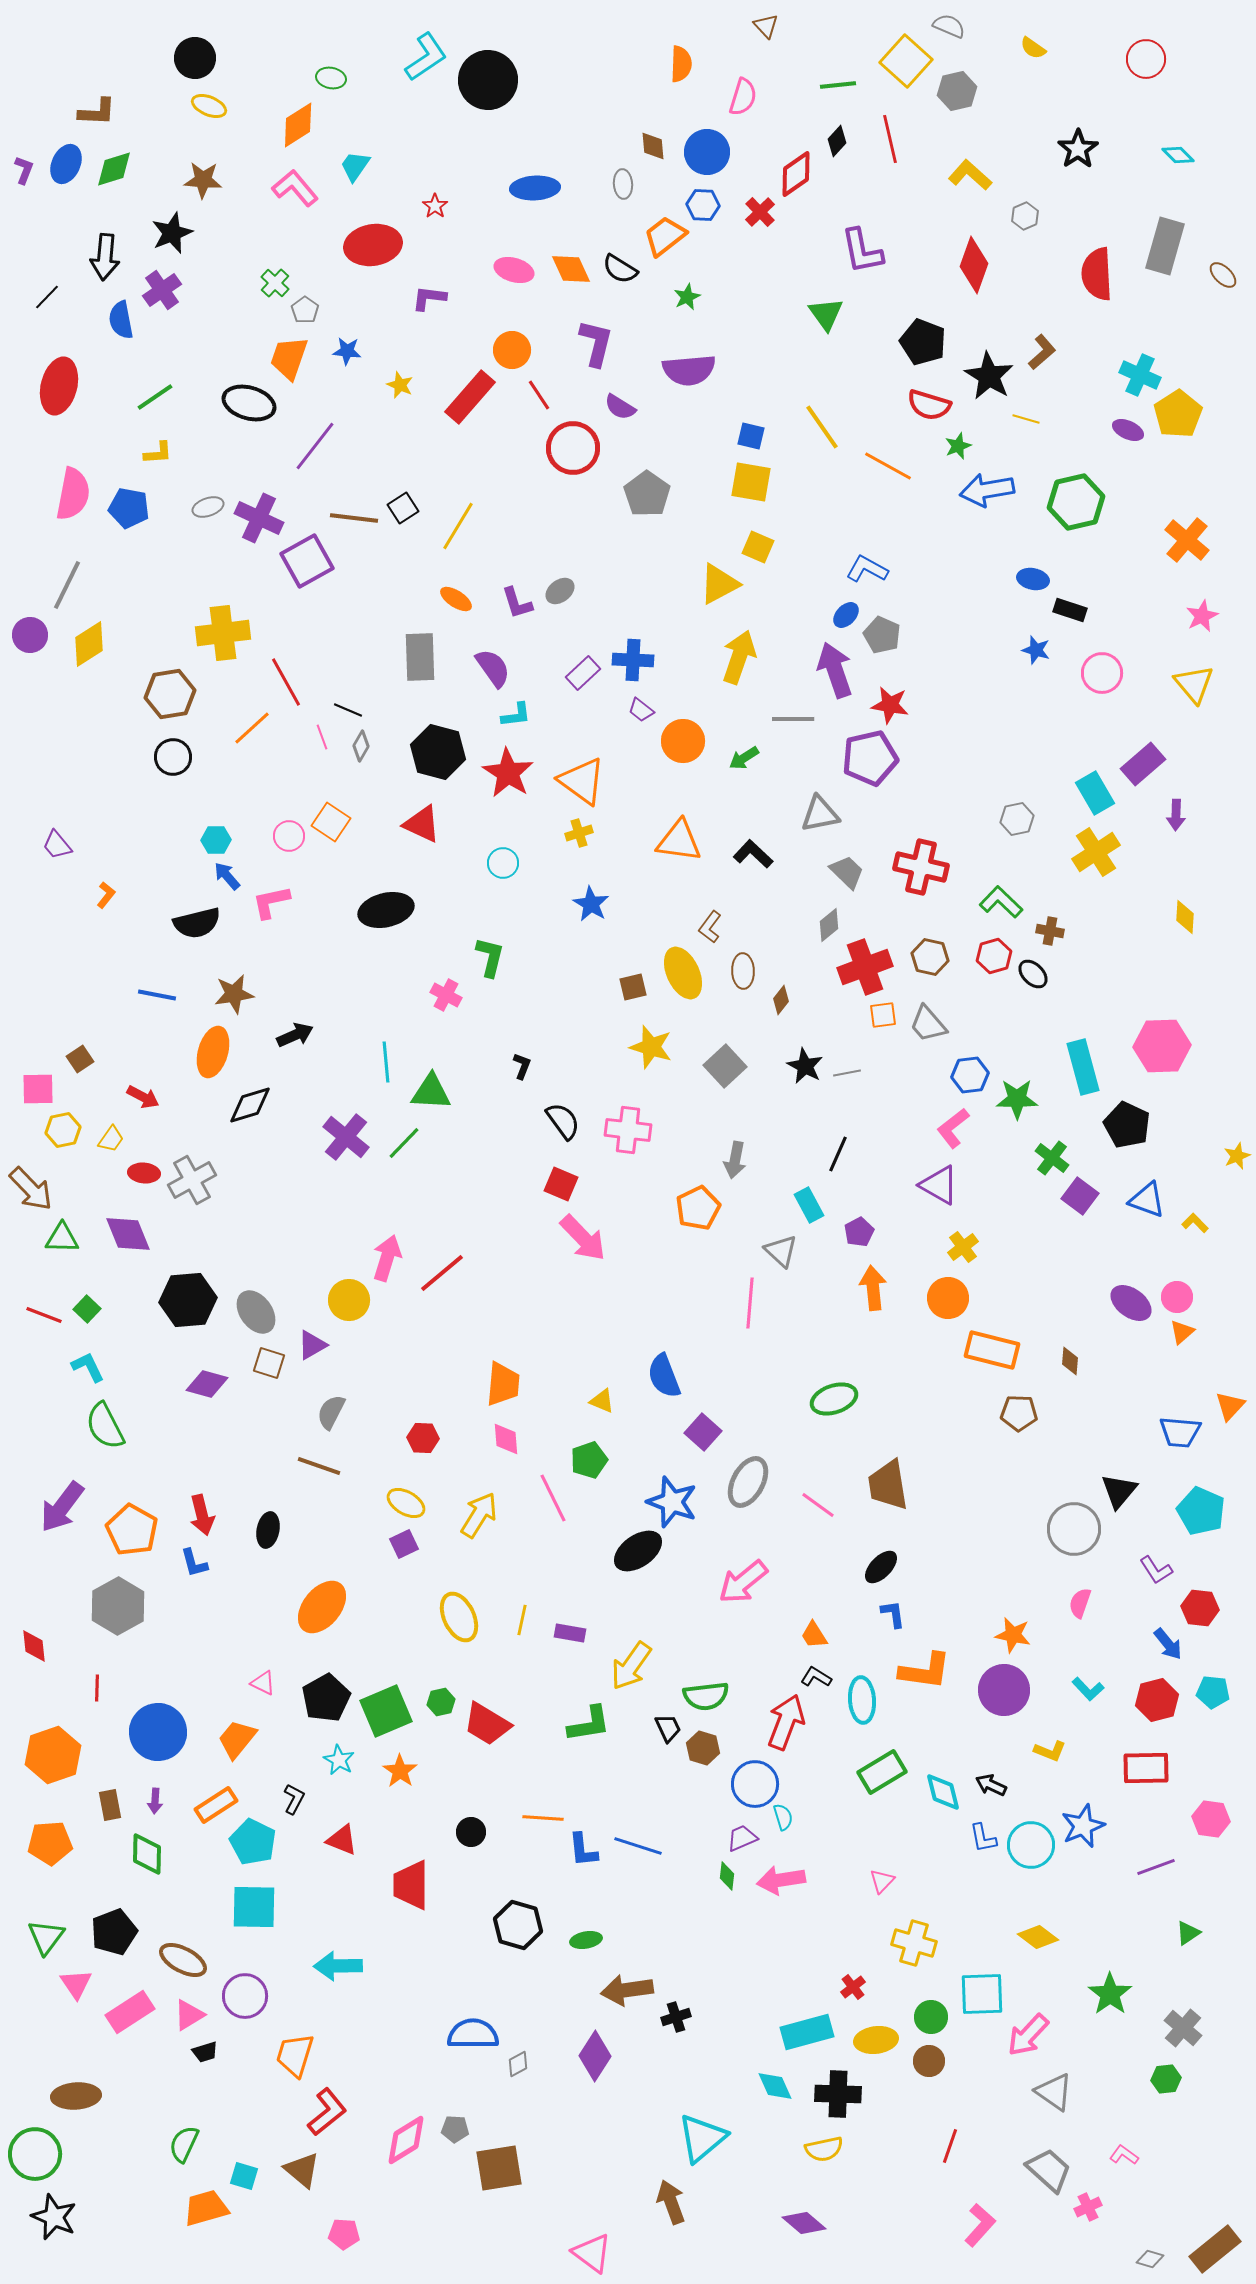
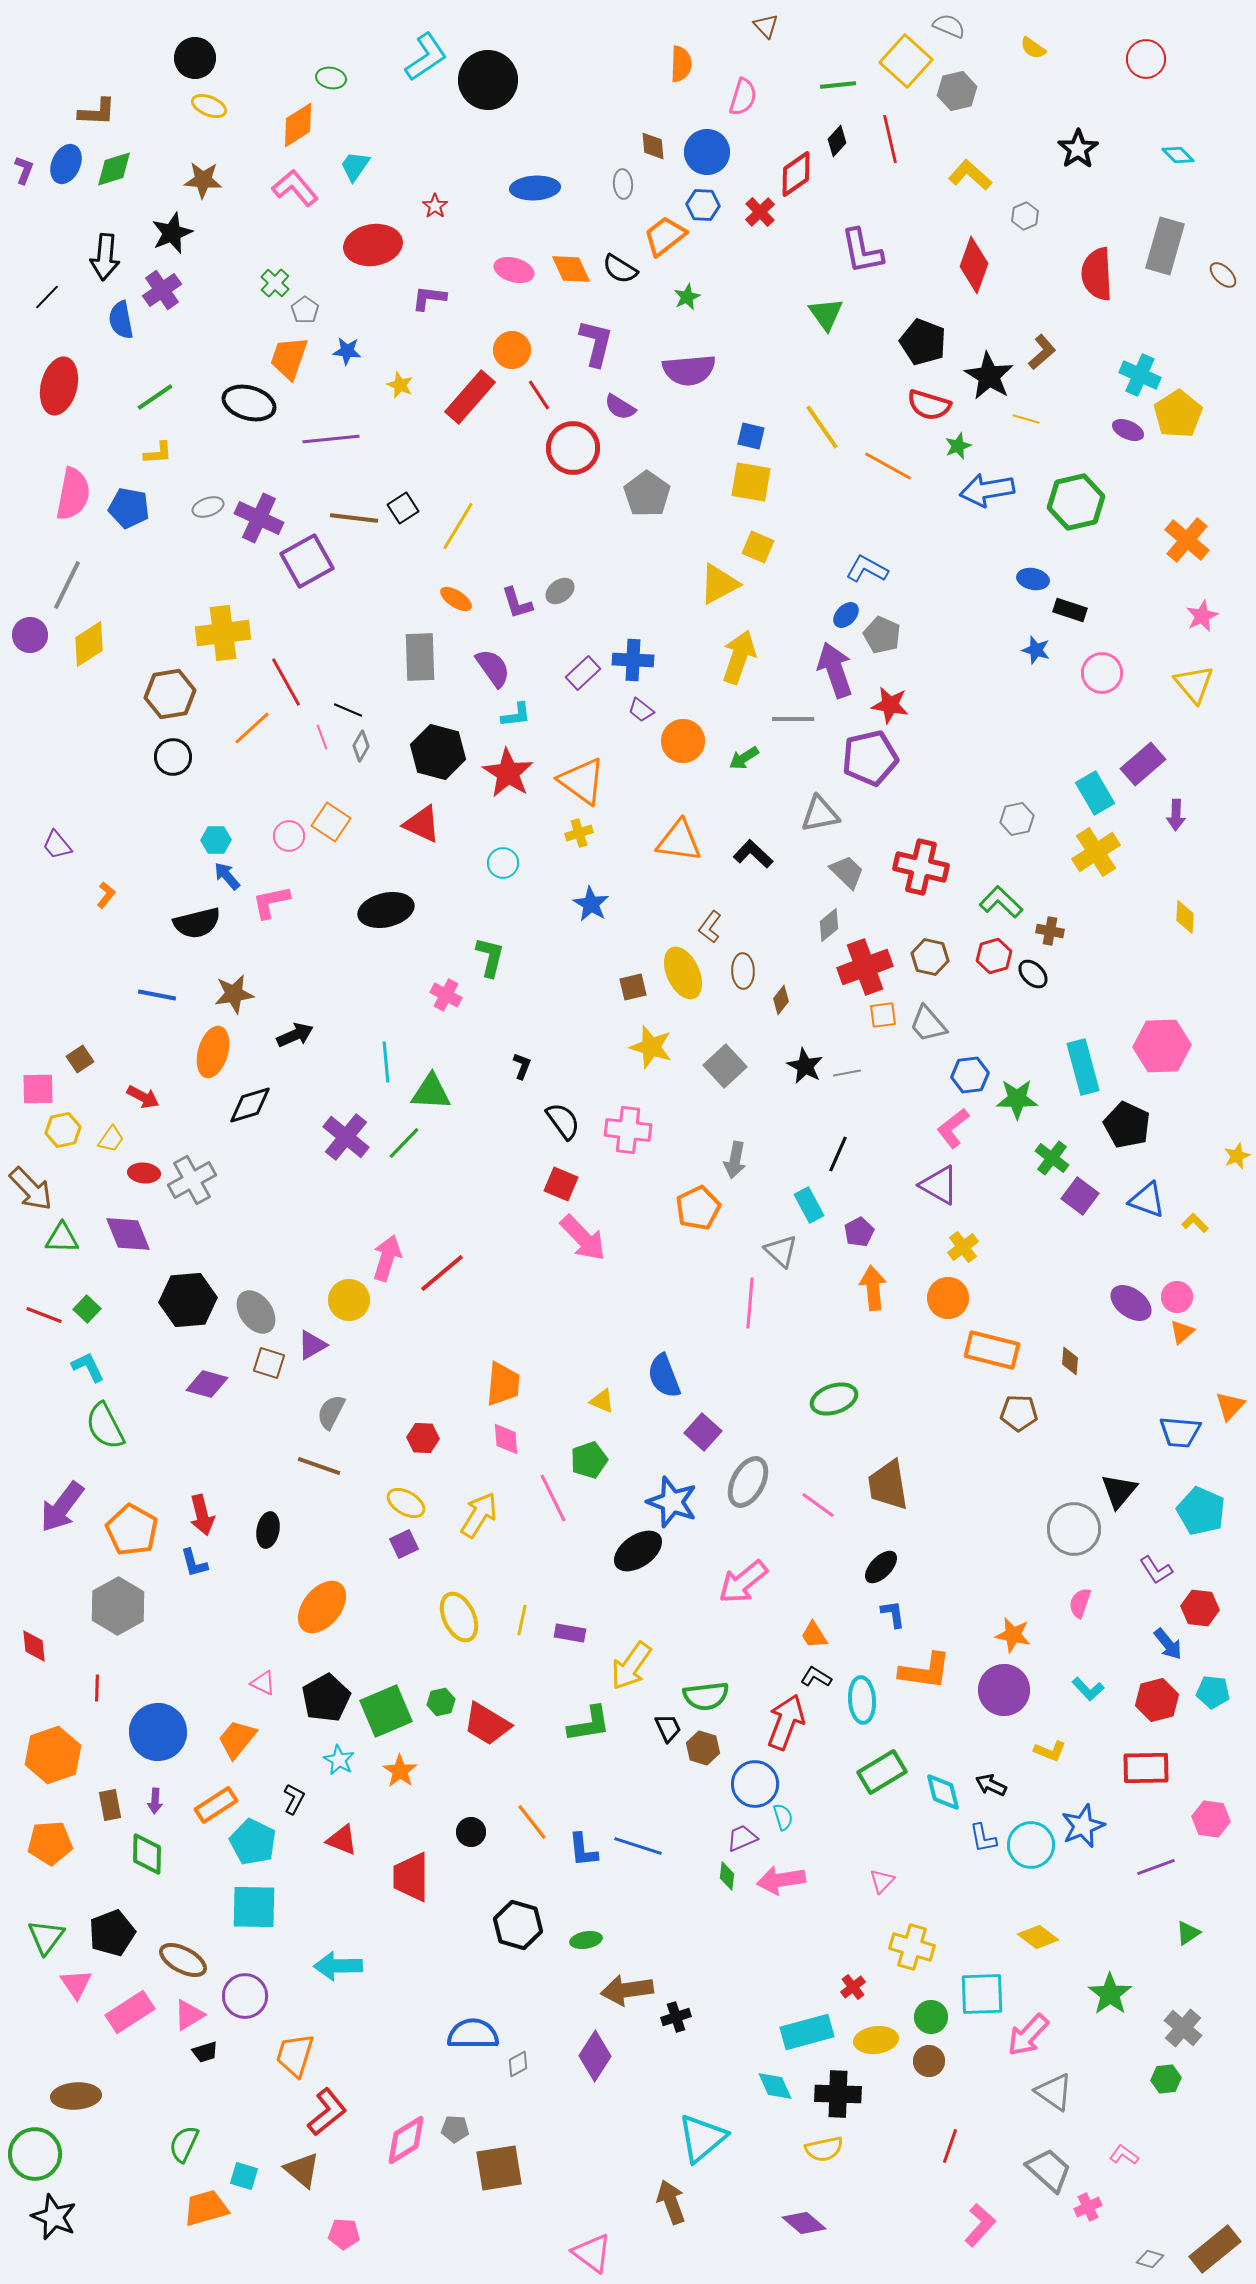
purple line at (315, 446): moved 16 px right, 7 px up; rotated 46 degrees clockwise
orange line at (543, 1818): moved 11 px left, 4 px down; rotated 48 degrees clockwise
red trapezoid at (411, 1885): moved 8 px up
black pentagon at (114, 1932): moved 2 px left, 1 px down
yellow cross at (914, 1943): moved 2 px left, 4 px down
